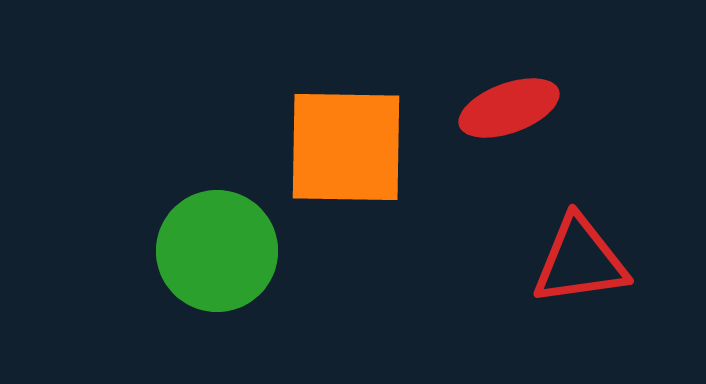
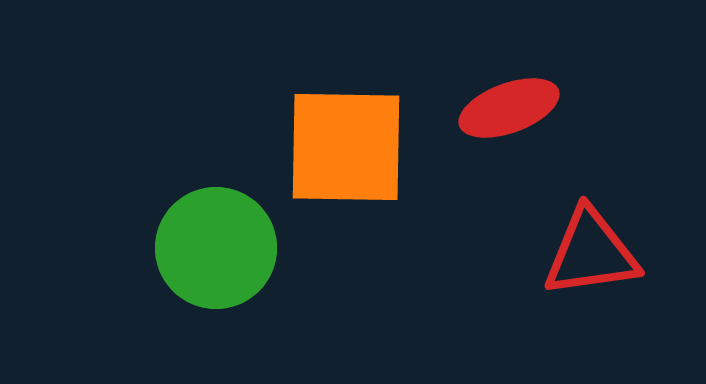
green circle: moved 1 px left, 3 px up
red triangle: moved 11 px right, 8 px up
